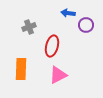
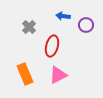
blue arrow: moved 5 px left, 3 px down
gray cross: rotated 24 degrees counterclockwise
orange rectangle: moved 4 px right, 5 px down; rotated 25 degrees counterclockwise
